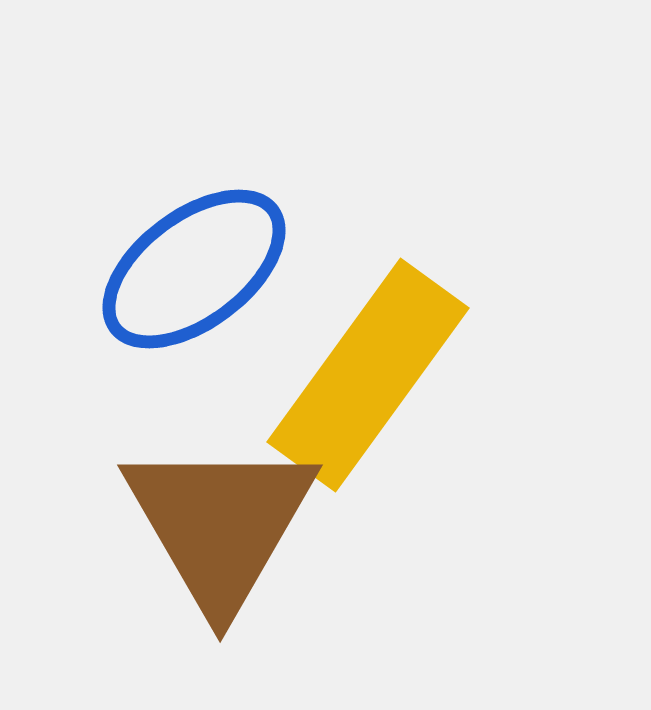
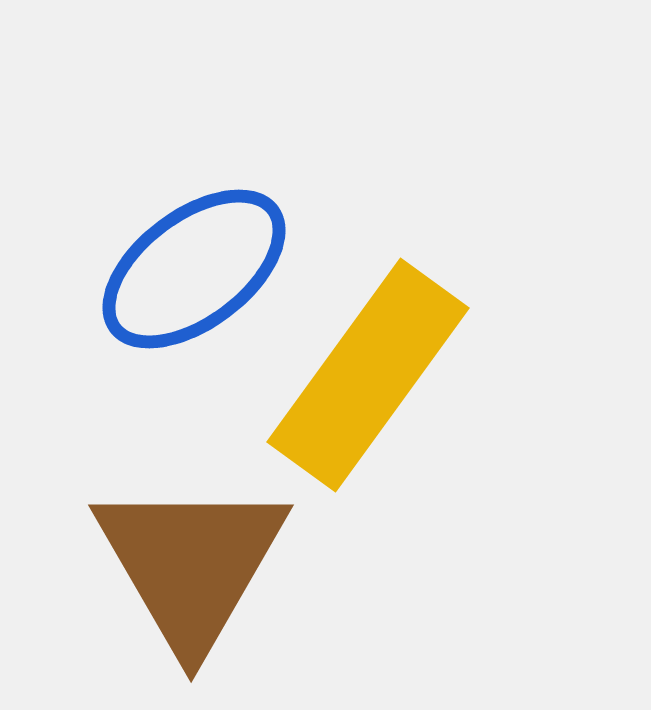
brown triangle: moved 29 px left, 40 px down
